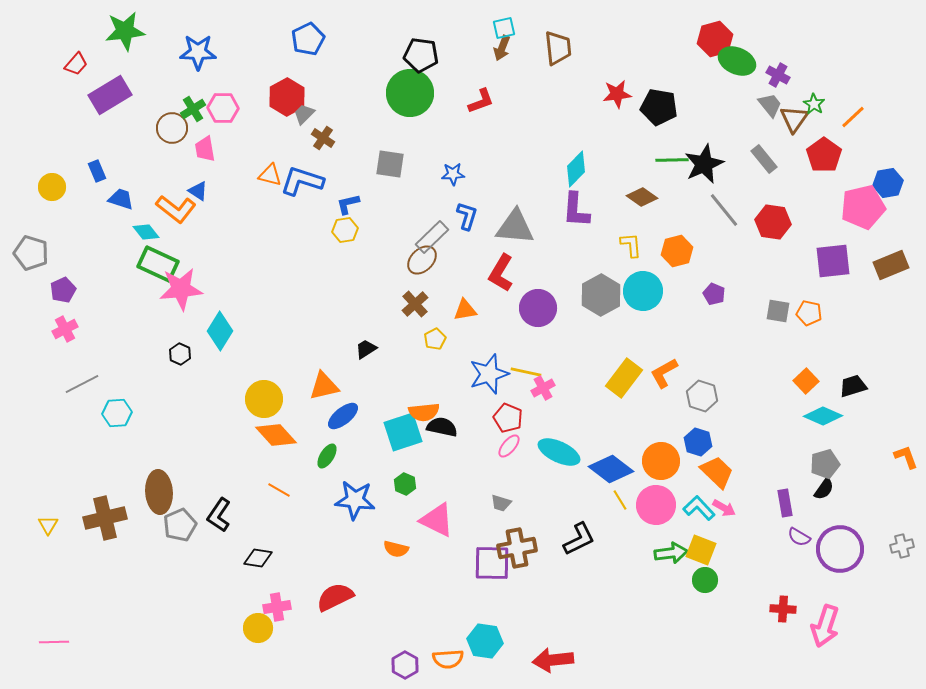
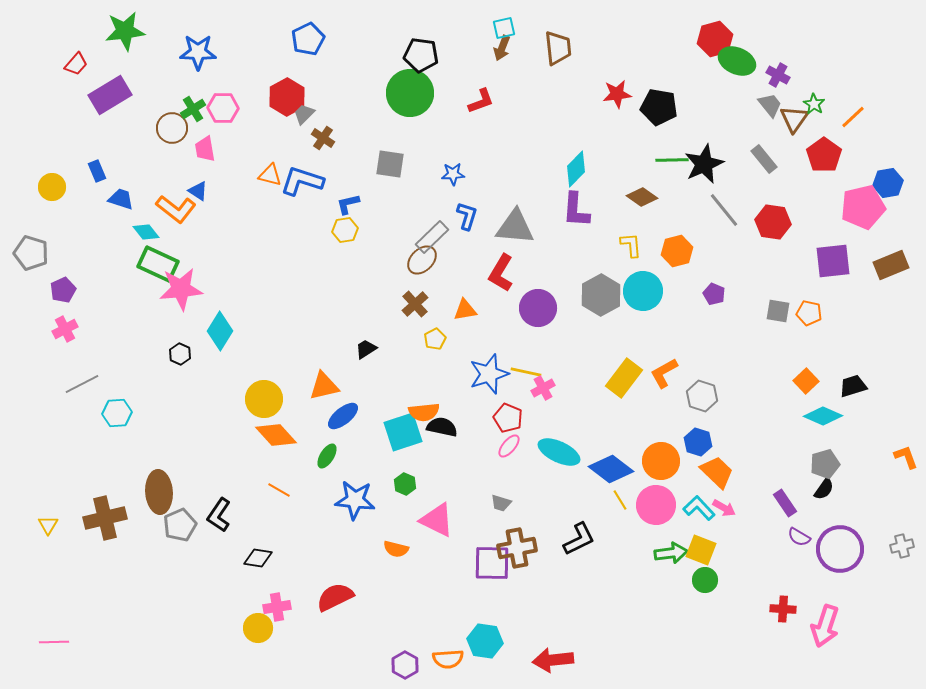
purple rectangle at (785, 503): rotated 24 degrees counterclockwise
